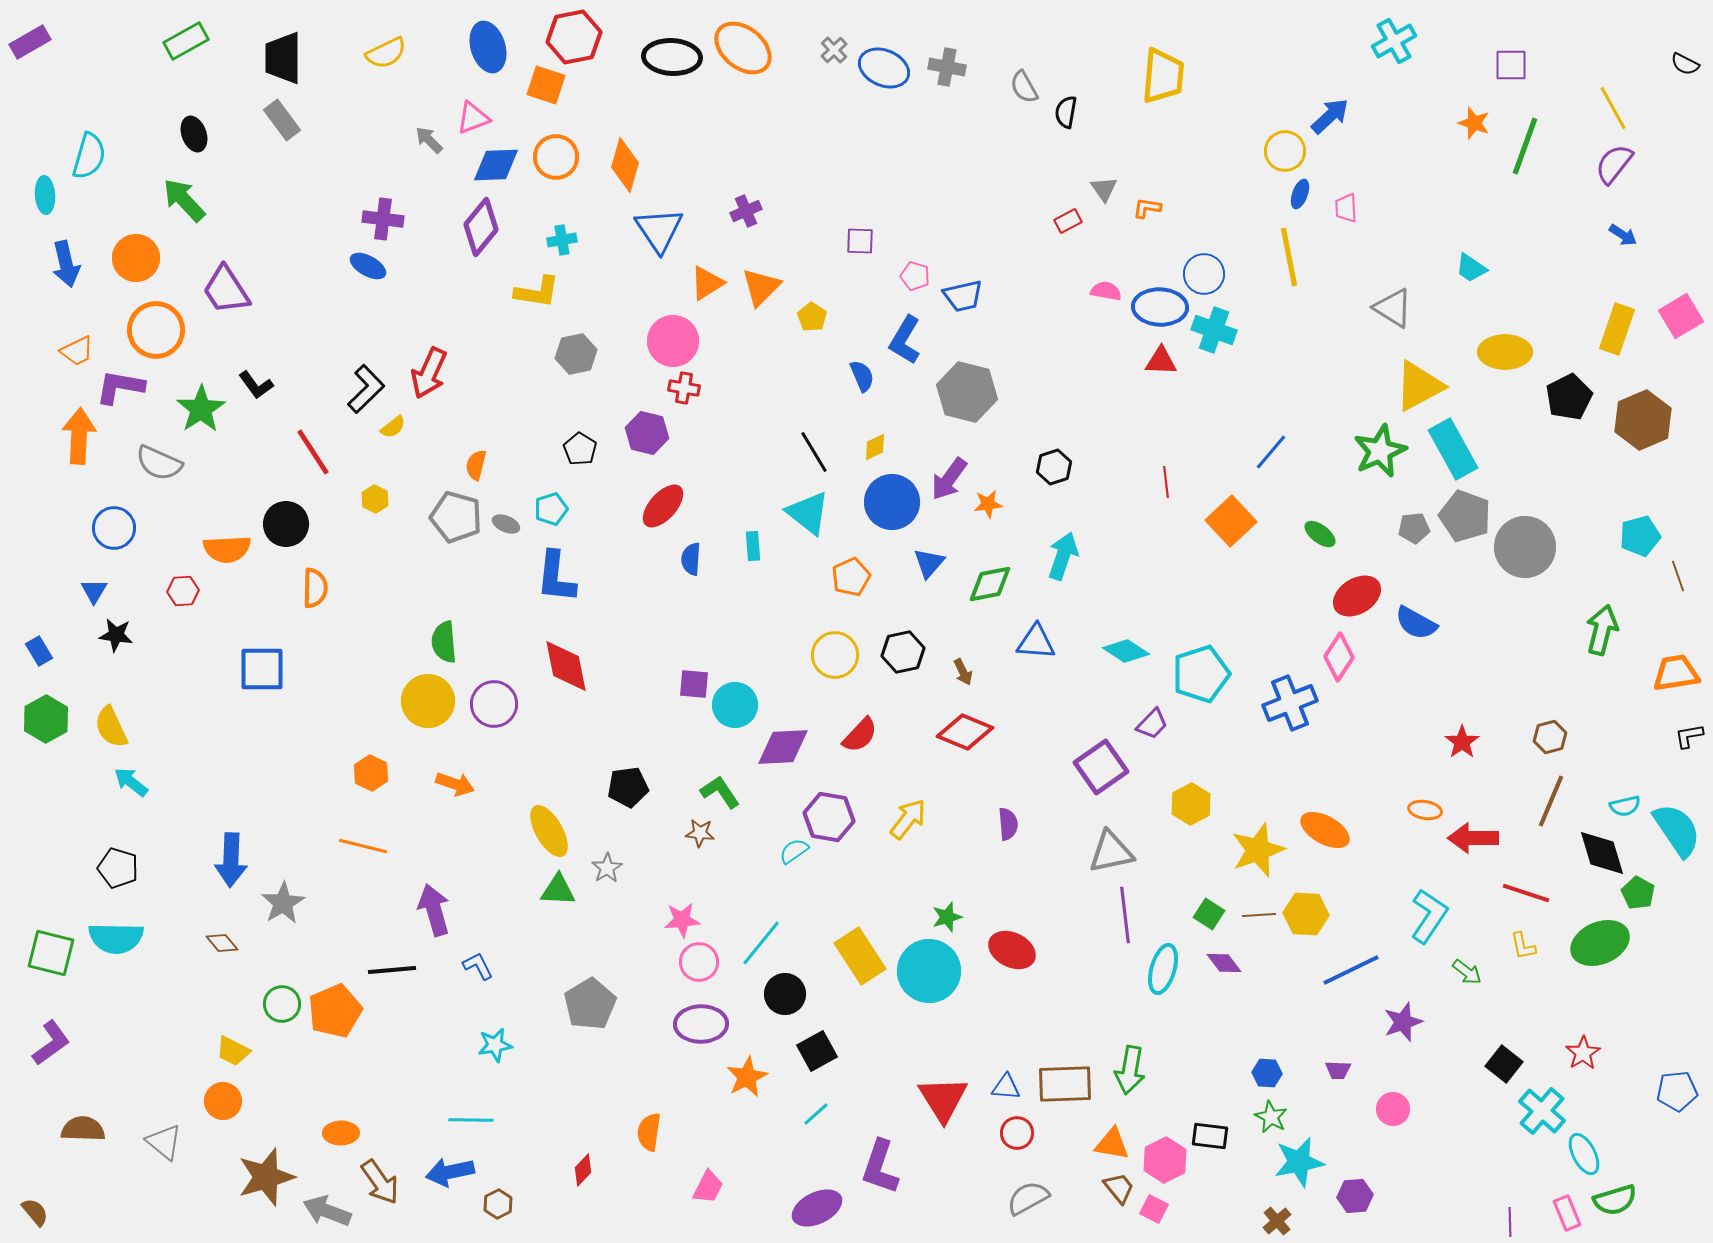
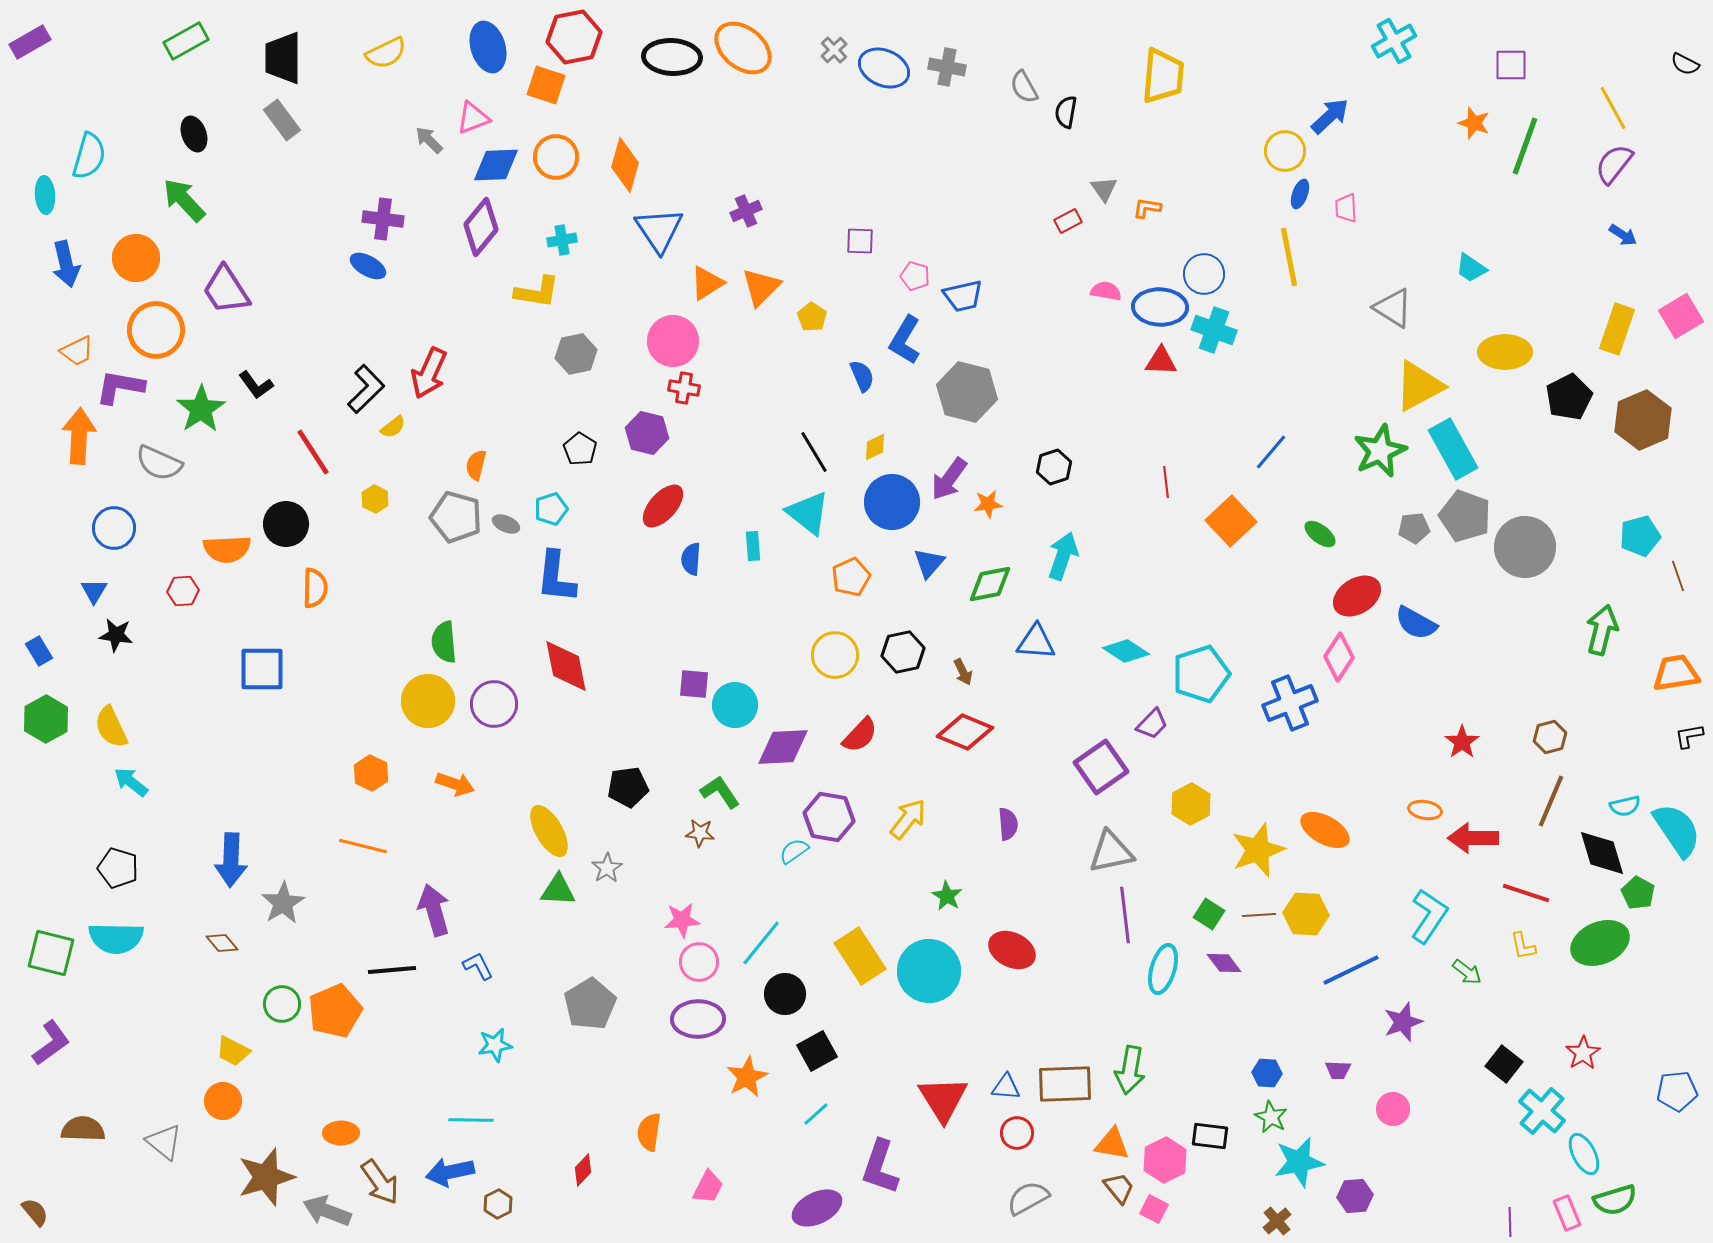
green star at (947, 917): moved 21 px up; rotated 24 degrees counterclockwise
purple ellipse at (701, 1024): moved 3 px left, 5 px up
